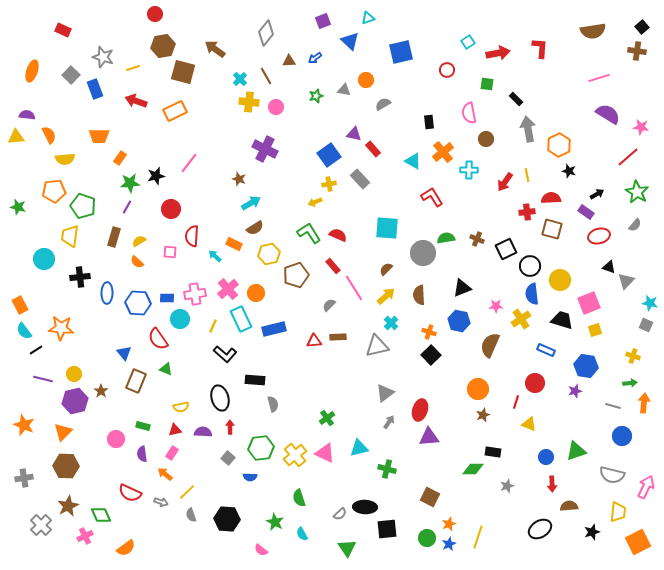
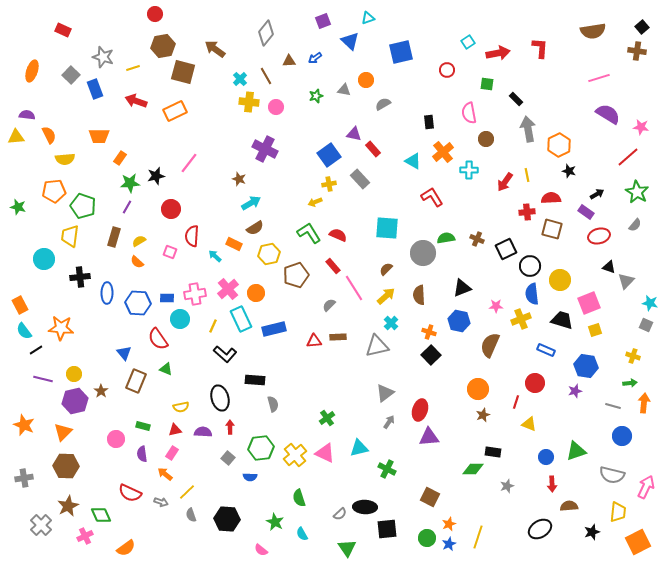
pink square at (170, 252): rotated 16 degrees clockwise
yellow cross at (521, 319): rotated 12 degrees clockwise
green cross at (387, 469): rotated 12 degrees clockwise
